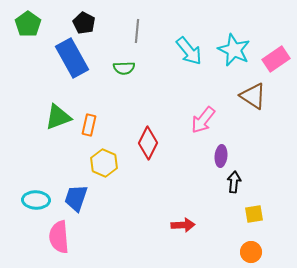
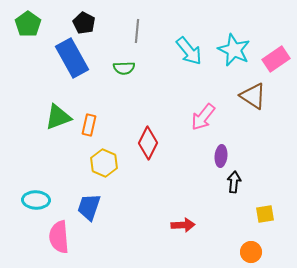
pink arrow: moved 3 px up
blue trapezoid: moved 13 px right, 9 px down
yellow square: moved 11 px right
